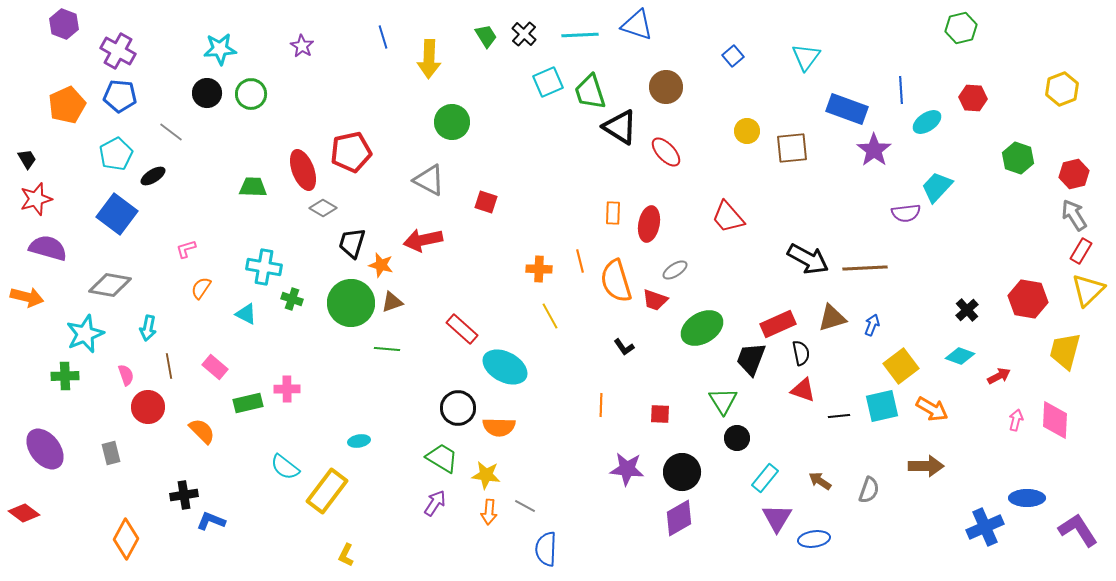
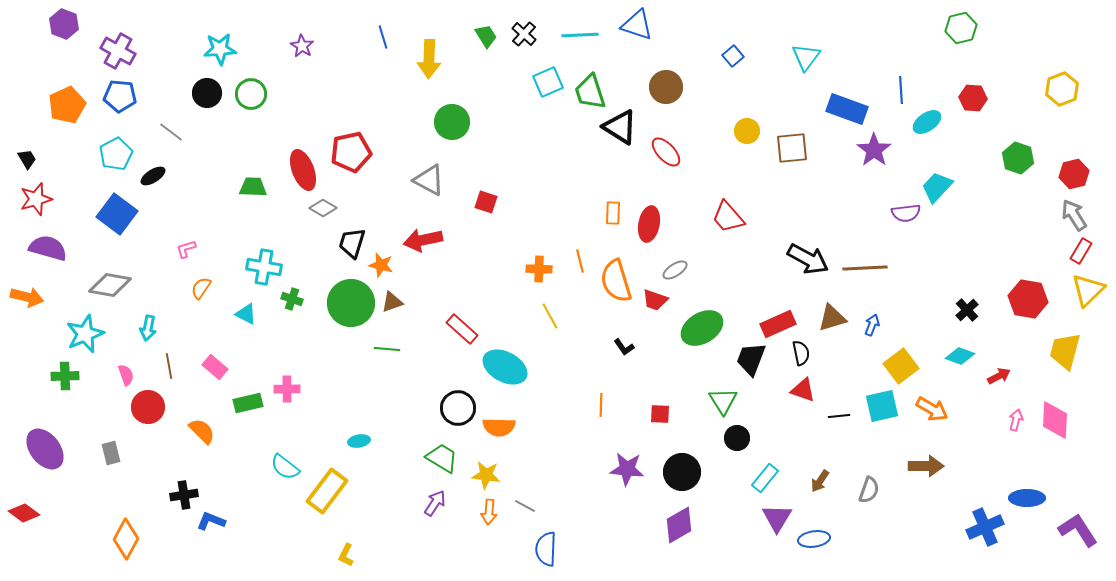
brown arrow at (820, 481): rotated 90 degrees counterclockwise
purple diamond at (679, 518): moved 7 px down
